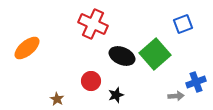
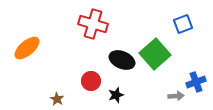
red cross: rotated 8 degrees counterclockwise
black ellipse: moved 4 px down
